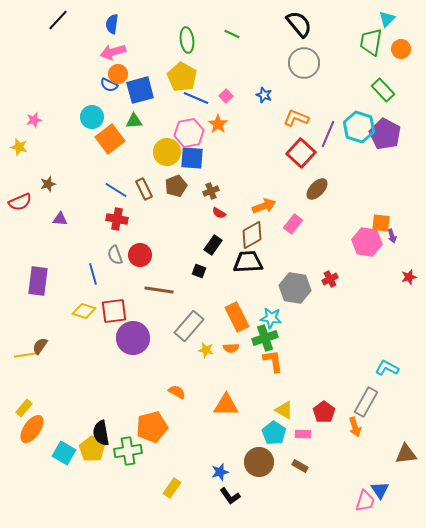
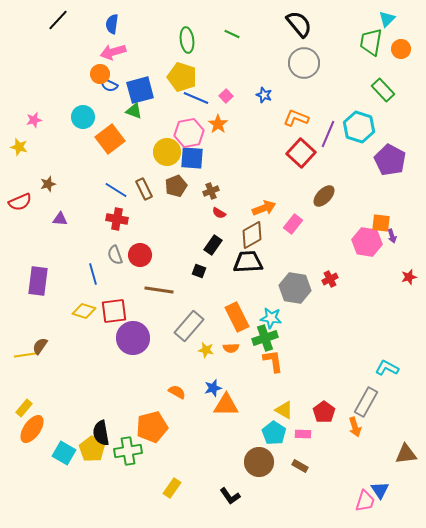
orange circle at (118, 74): moved 18 px left
yellow pentagon at (182, 77): rotated 12 degrees counterclockwise
cyan circle at (92, 117): moved 9 px left
green triangle at (134, 121): moved 10 px up; rotated 24 degrees clockwise
purple pentagon at (385, 134): moved 5 px right, 26 px down
brown ellipse at (317, 189): moved 7 px right, 7 px down
orange arrow at (264, 206): moved 2 px down
blue star at (220, 472): moved 7 px left, 84 px up
